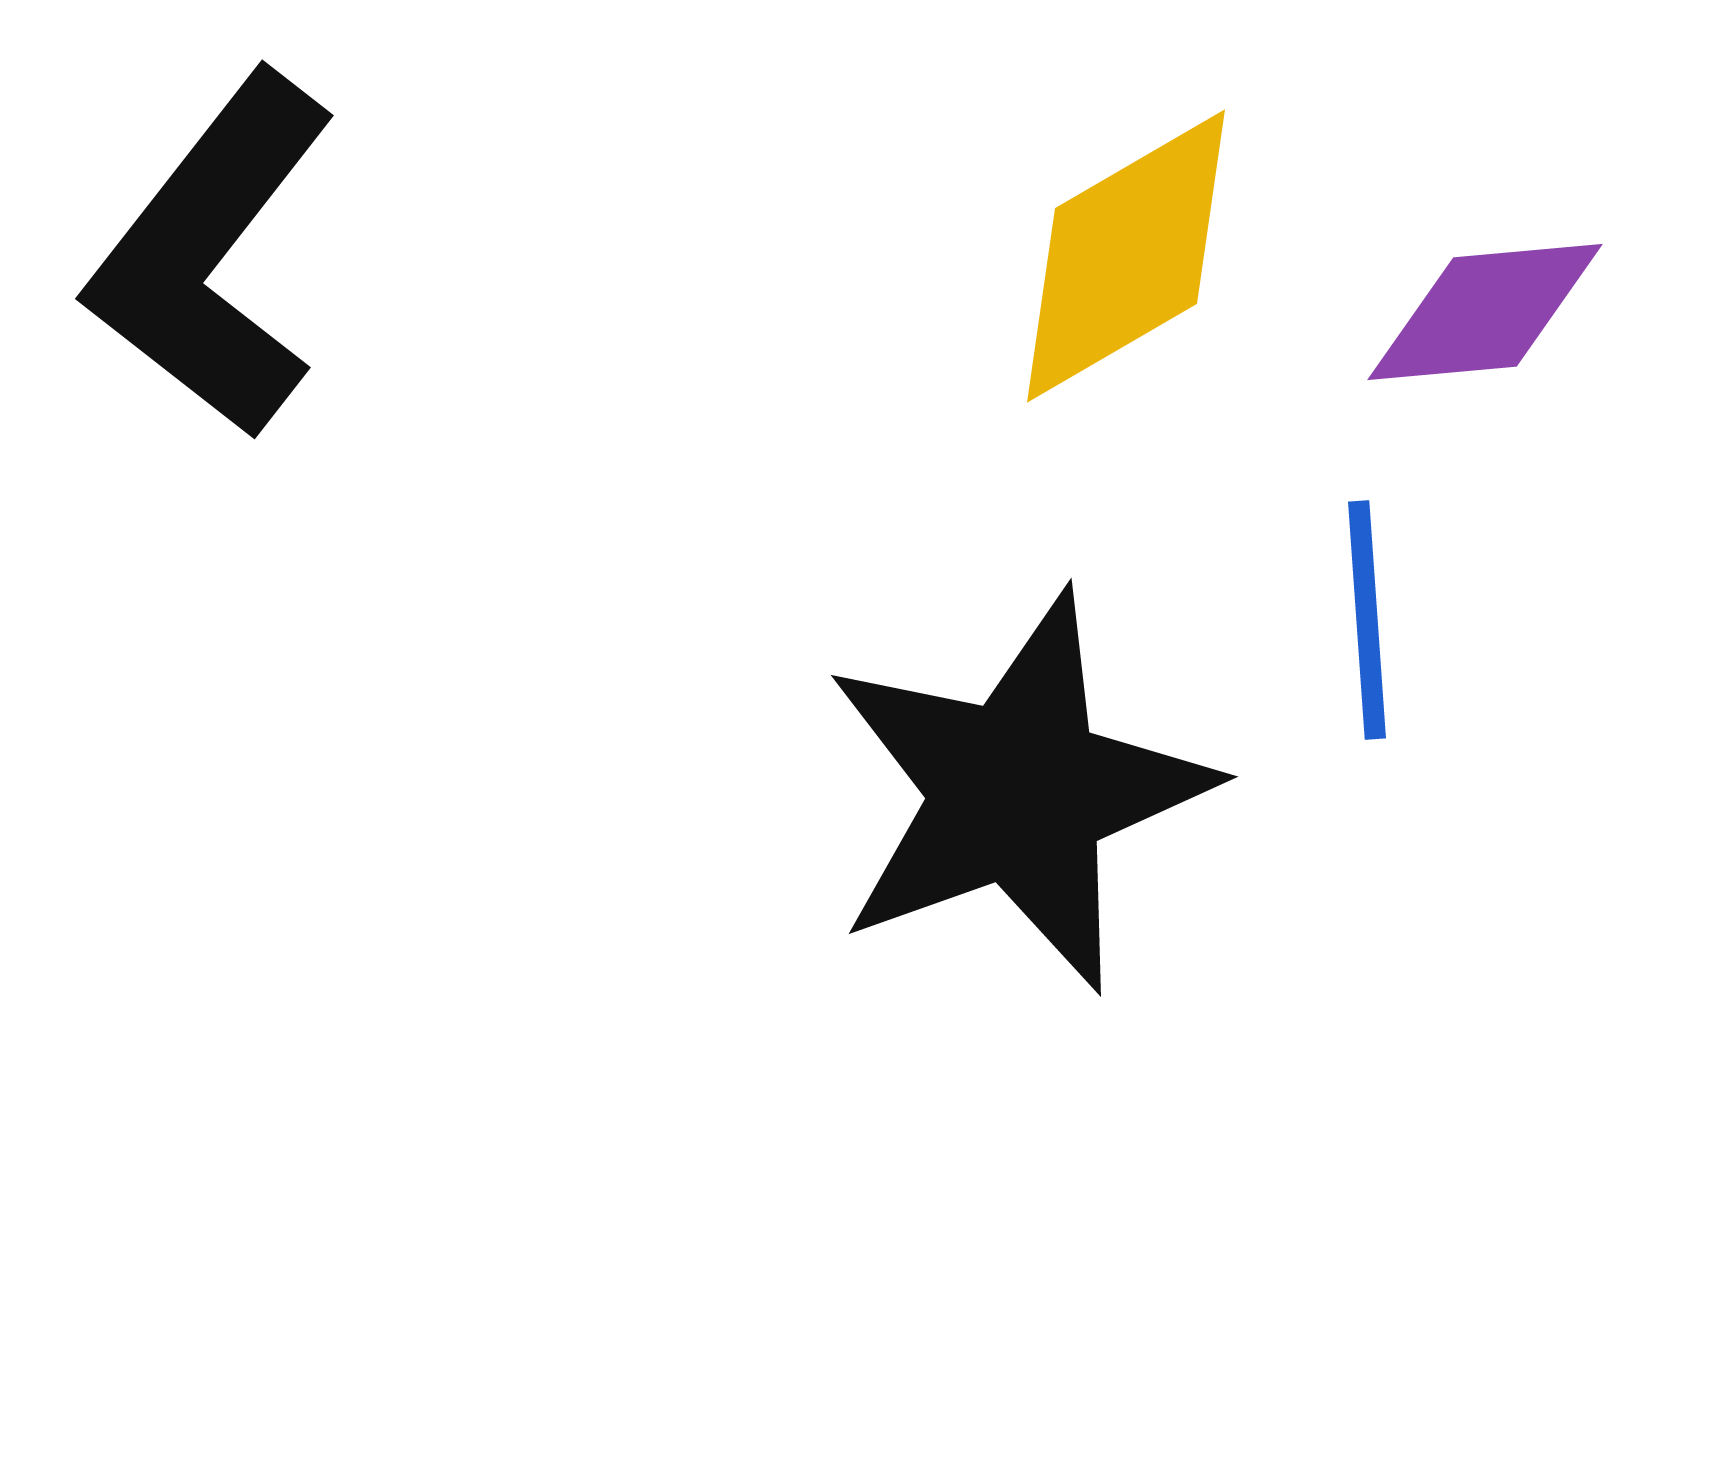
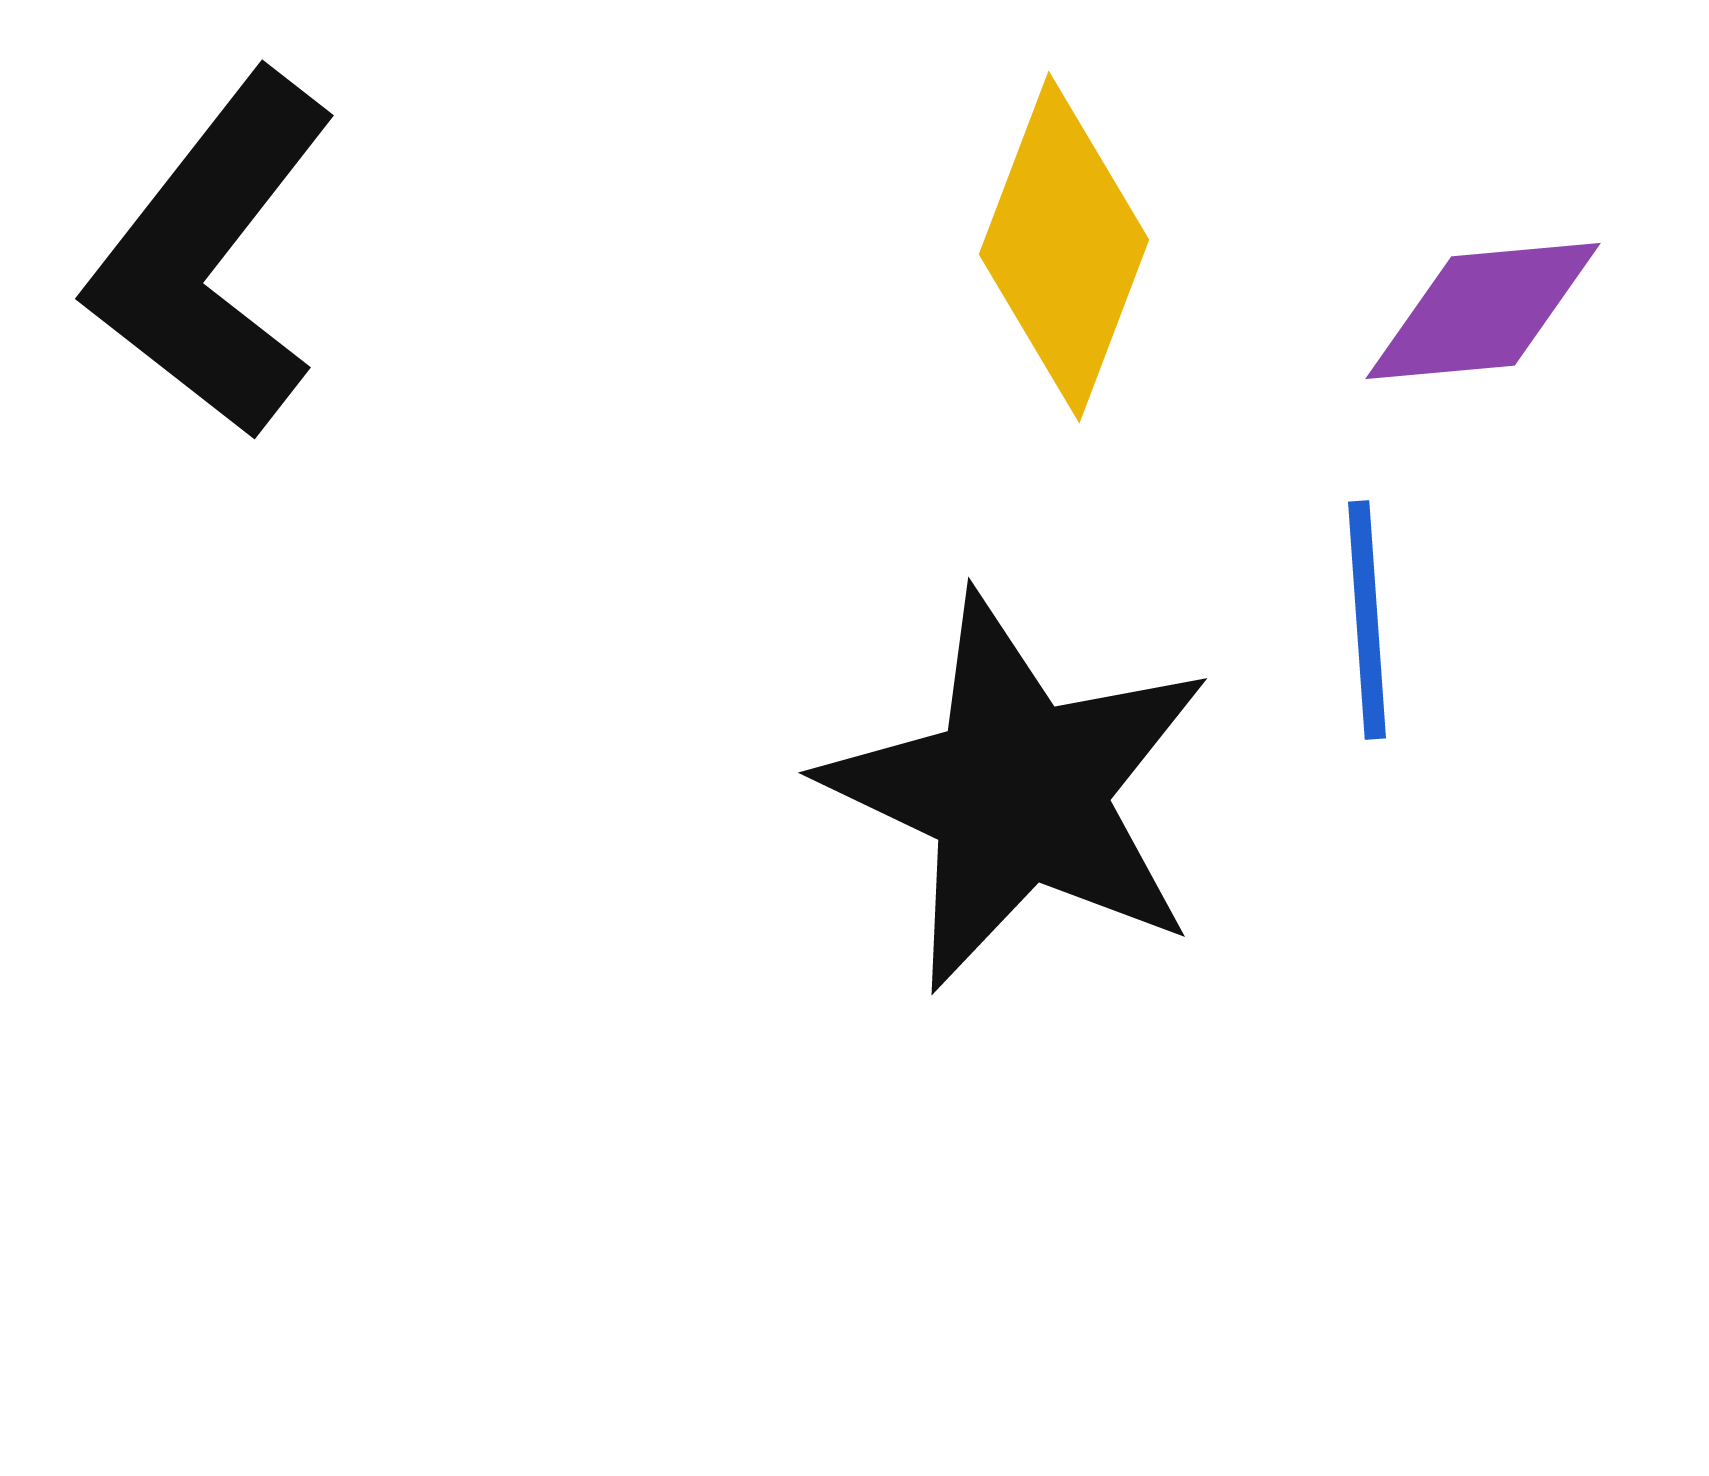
yellow diamond: moved 62 px left, 9 px up; rotated 39 degrees counterclockwise
purple diamond: moved 2 px left, 1 px up
black star: rotated 27 degrees counterclockwise
